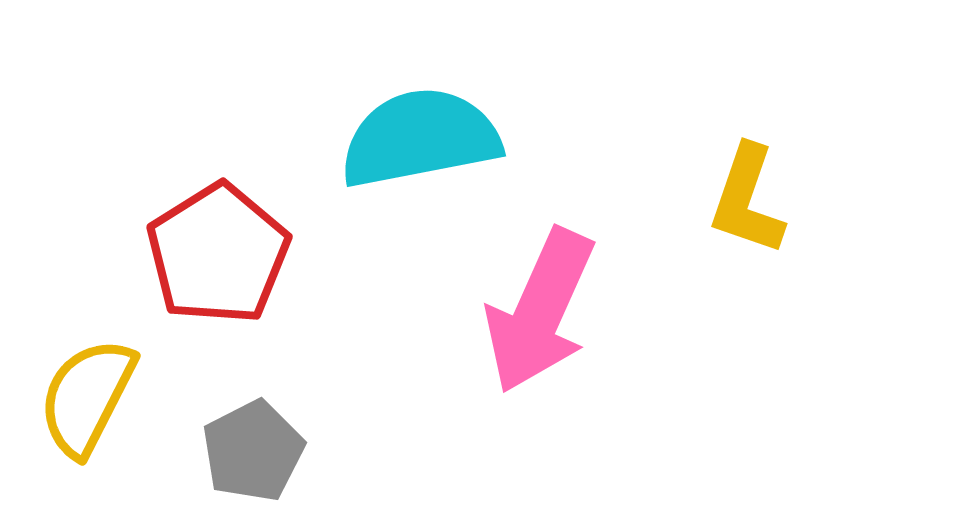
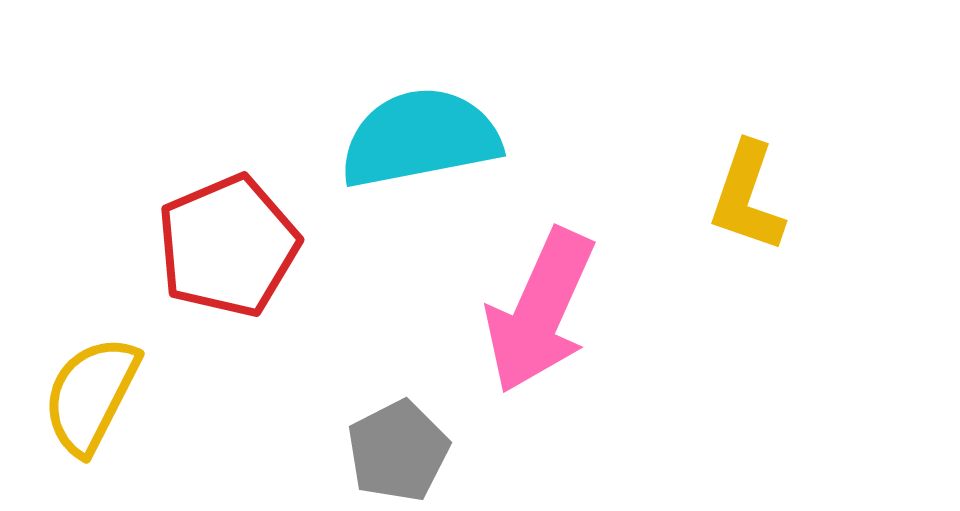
yellow L-shape: moved 3 px up
red pentagon: moved 10 px right, 8 px up; rotated 9 degrees clockwise
yellow semicircle: moved 4 px right, 2 px up
gray pentagon: moved 145 px right
